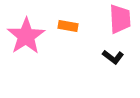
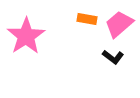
pink trapezoid: moved 1 px left, 5 px down; rotated 128 degrees counterclockwise
orange rectangle: moved 19 px right, 7 px up
